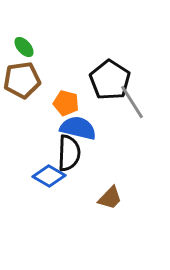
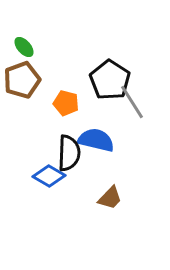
brown pentagon: rotated 12 degrees counterclockwise
blue semicircle: moved 18 px right, 12 px down
